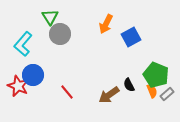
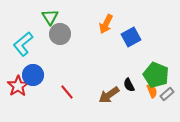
cyan L-shape: rotated 10 degrees clockwise
red star: rotated 15 degrees clockwise
